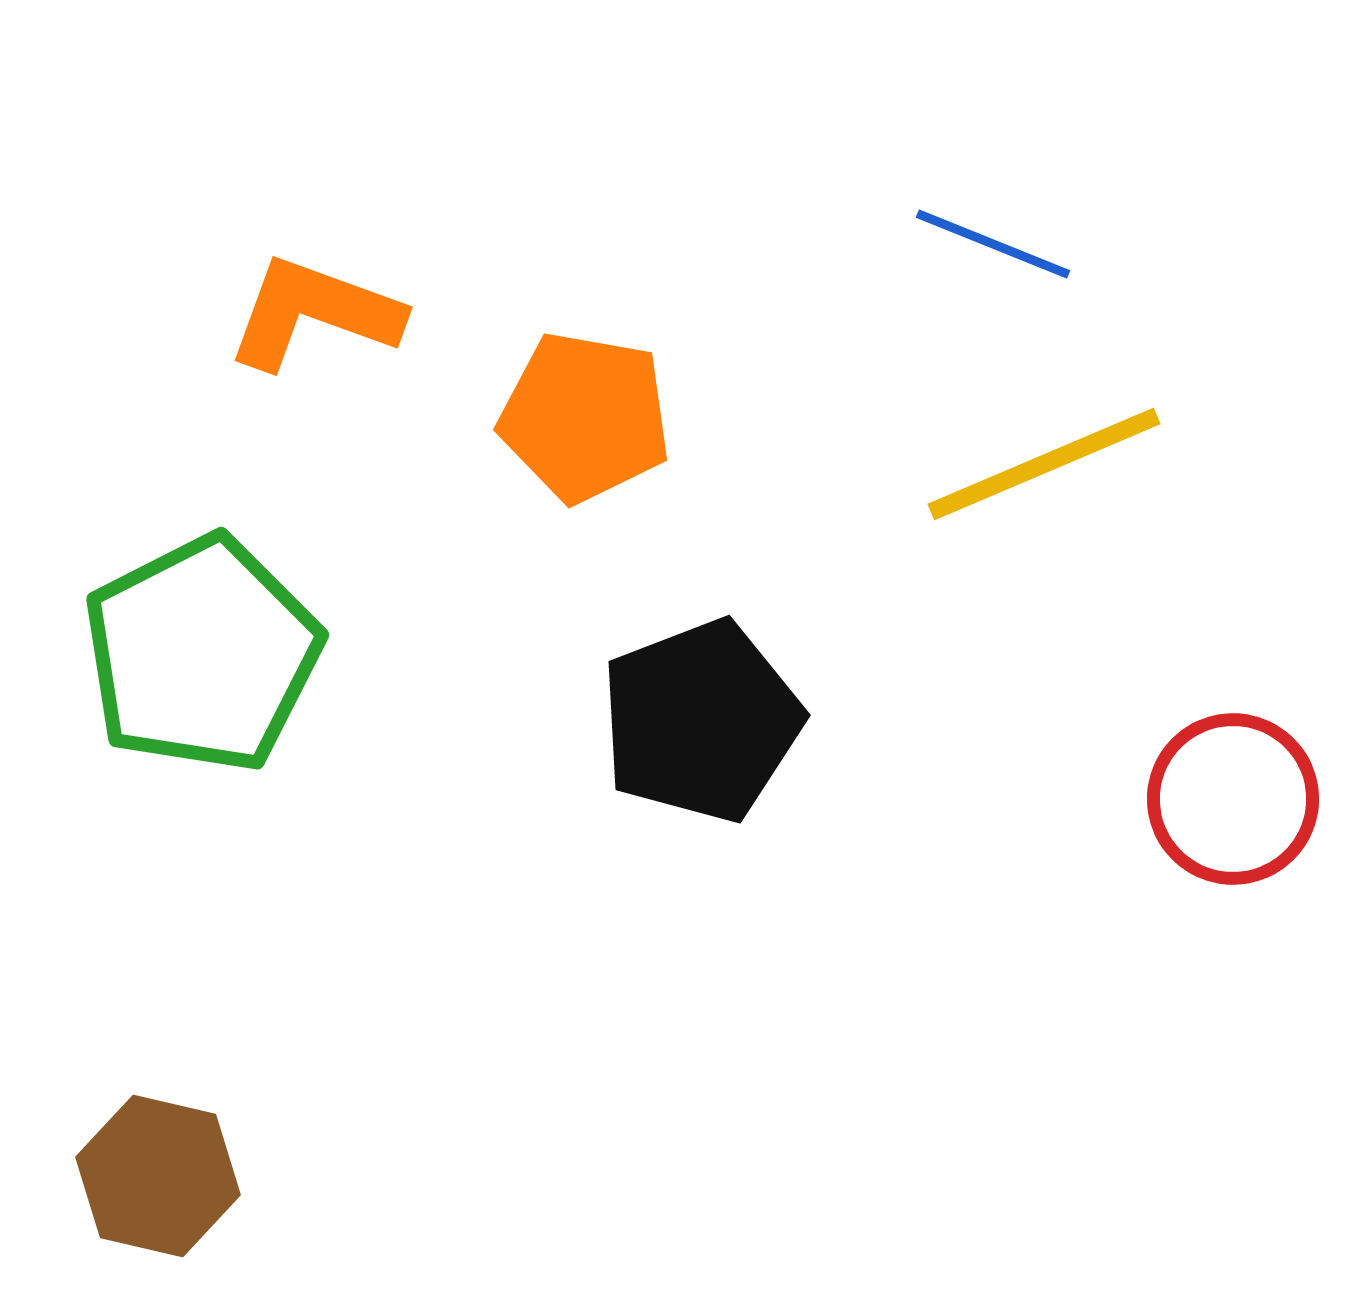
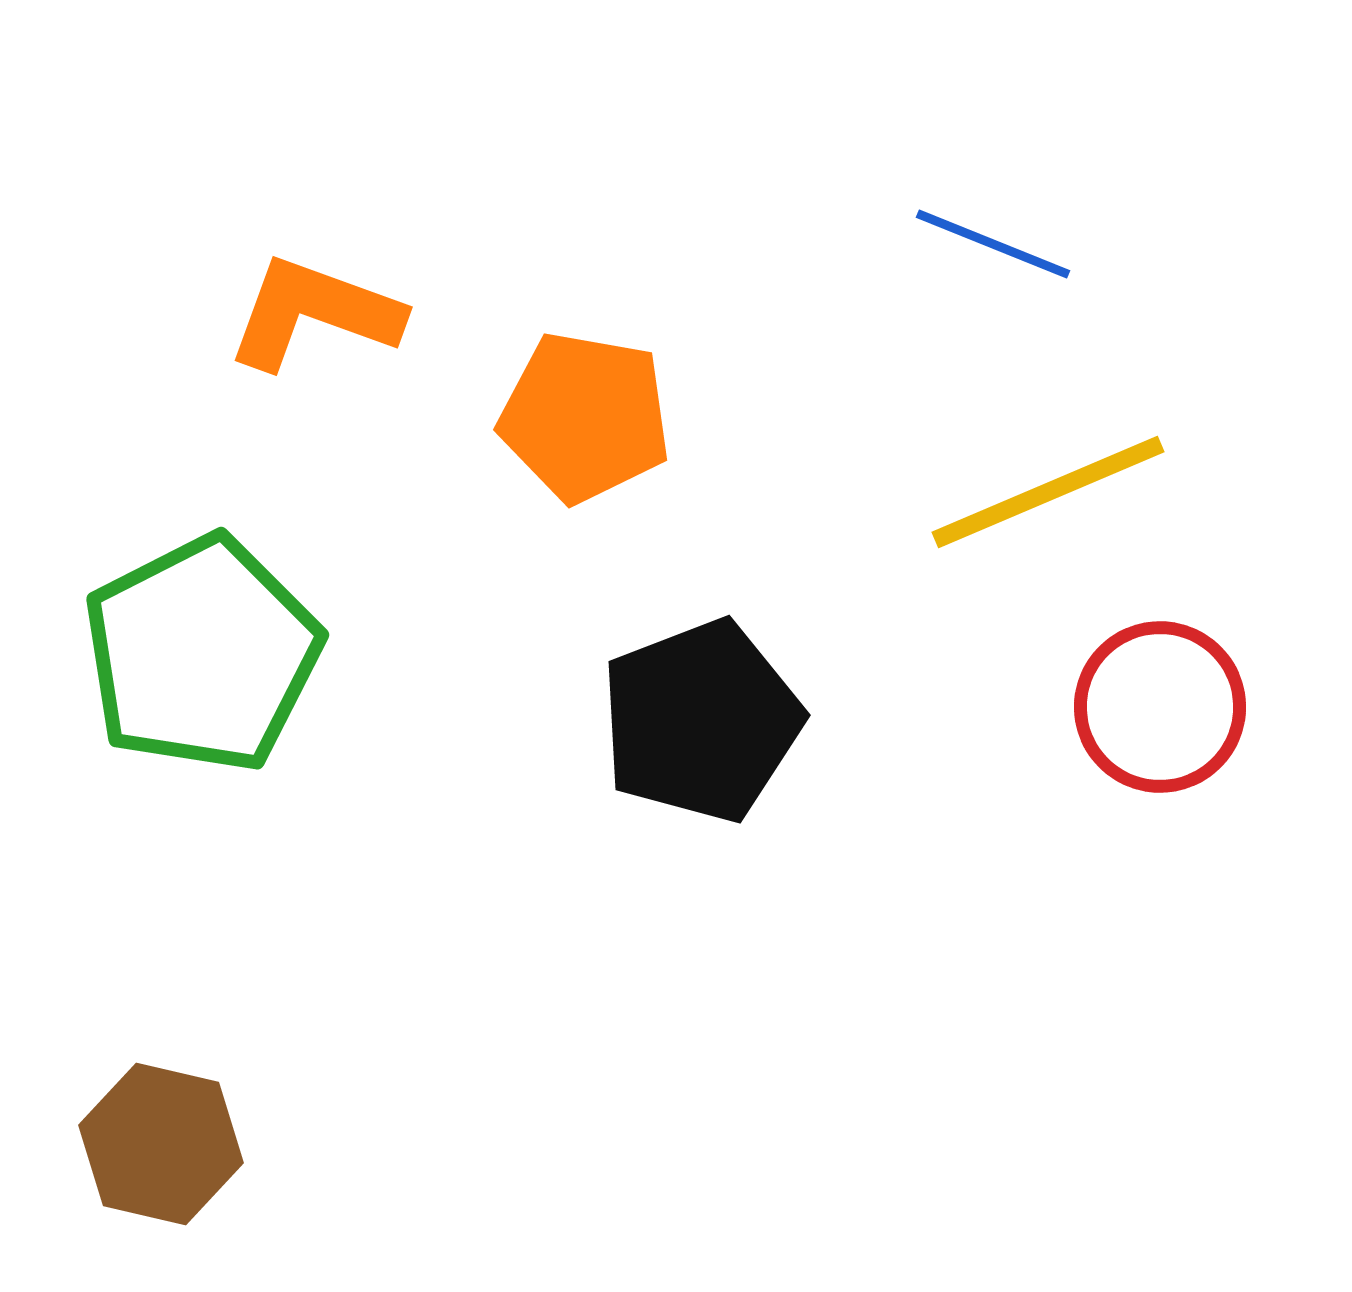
yellow line: moved 4 px right, 28 px down
red circle: moved 73 px left, 92 px up
brown hexagon: moved 3 px right, 32 px up
